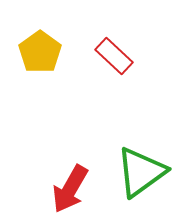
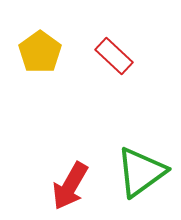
red arrow: moved 3 px up
